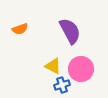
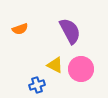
yellow triangle: moved 2 px right, 1 px up
blue cross: moved 25 px left
